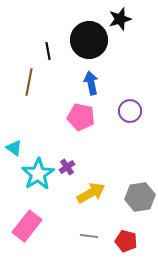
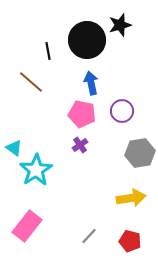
black star: moved 6 px down
black circle: moved 2 px left
brown line: moved 2 px right; rotated 60 degrees counterclockwise
purple circle: moved 8 px left
pink pentagon: moved 1 px right, 3 px up
purple cross: moved 13 px right, 22 px up
cyan star: moved 2 px left, 4 px up
yellow arrow: moved 40 px right, 5 px down; rotated 20 degrees clockwise
gray hexagon: moved 44 px up
gray line: rotated 54 degrees counterclockwise
red pentagon: moved 4 px right
